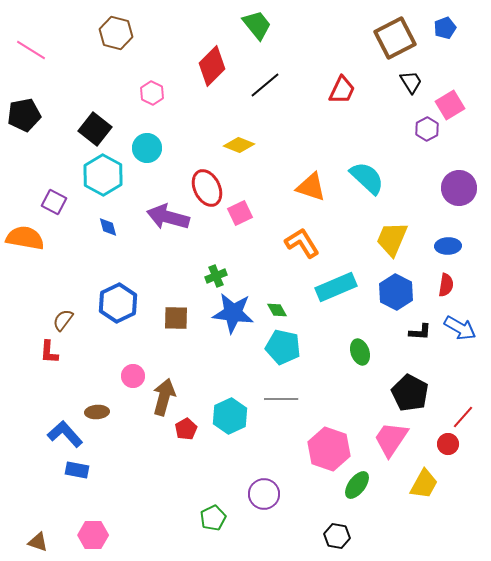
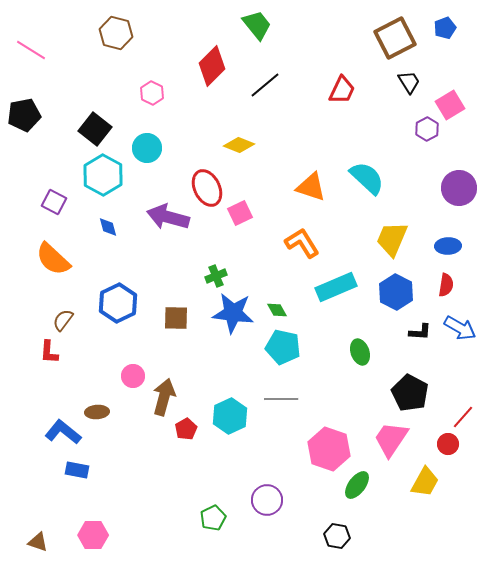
black trapezoid at (411, 82): moved 2 px left
orange semicircle at (25, 238): moved 28 px right, 21 px down; rotated 147 degrees counterclockwise
blue L-shape at (65, 434): moved 2 px left, 2 px up; rotated 9 degrees counterclockwise
yellow trapezoid at (424, 484): moved 1 px right, 2 px up
purple circle at (264, 494): moved 3 px right, 6 px down
